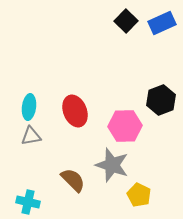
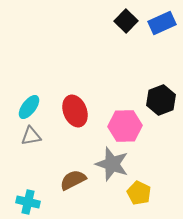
cyan ellipse: rotated 30 degrees clockwise
gray star: moved 1 px up
brown semicircle: rotated 72 degrees counterclockwise
yellow pentagon: moved 2 px up
